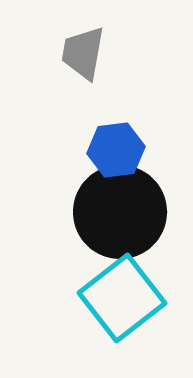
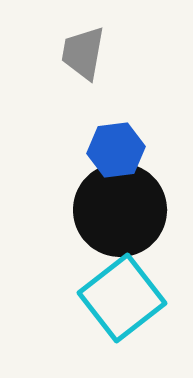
black circle: moved 2 px up
